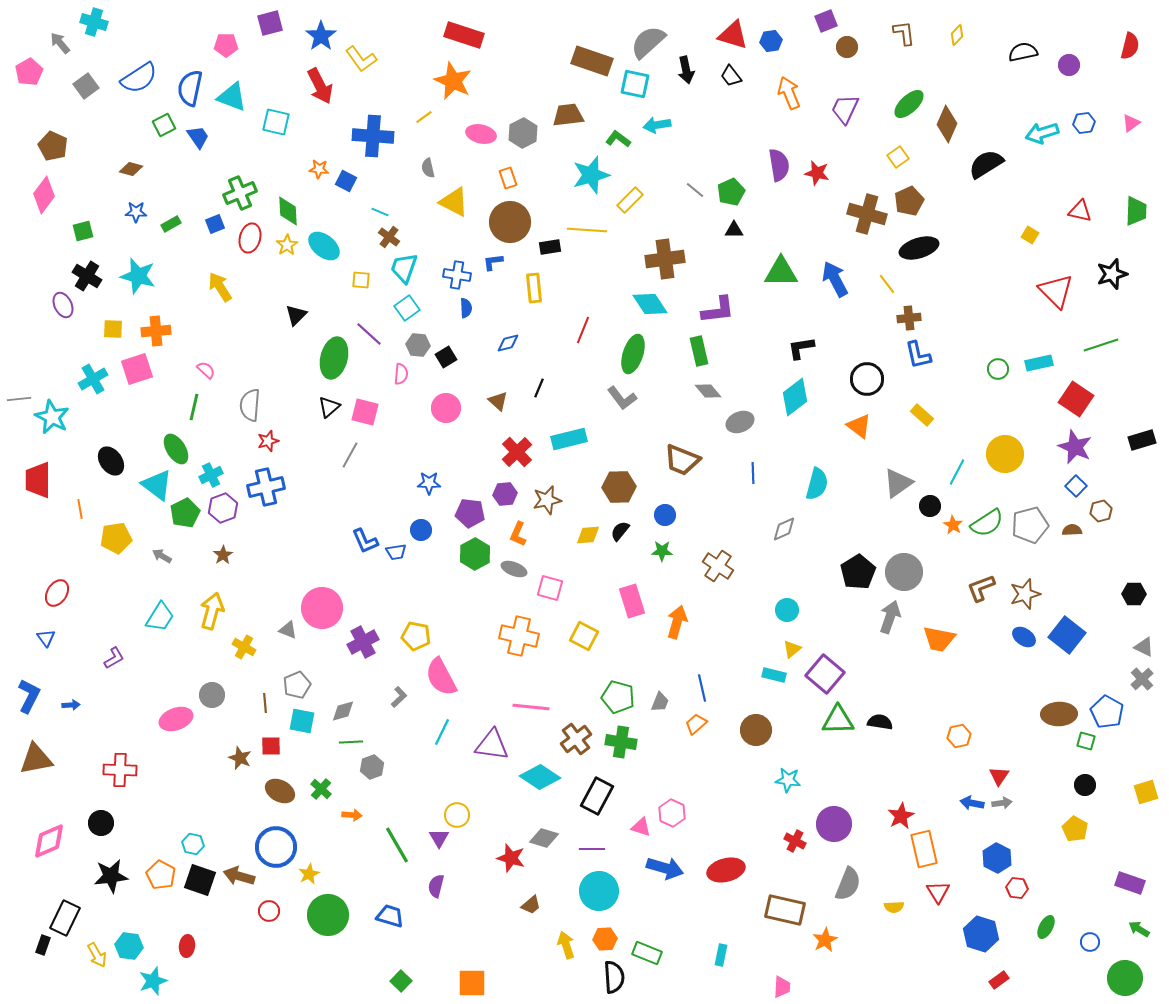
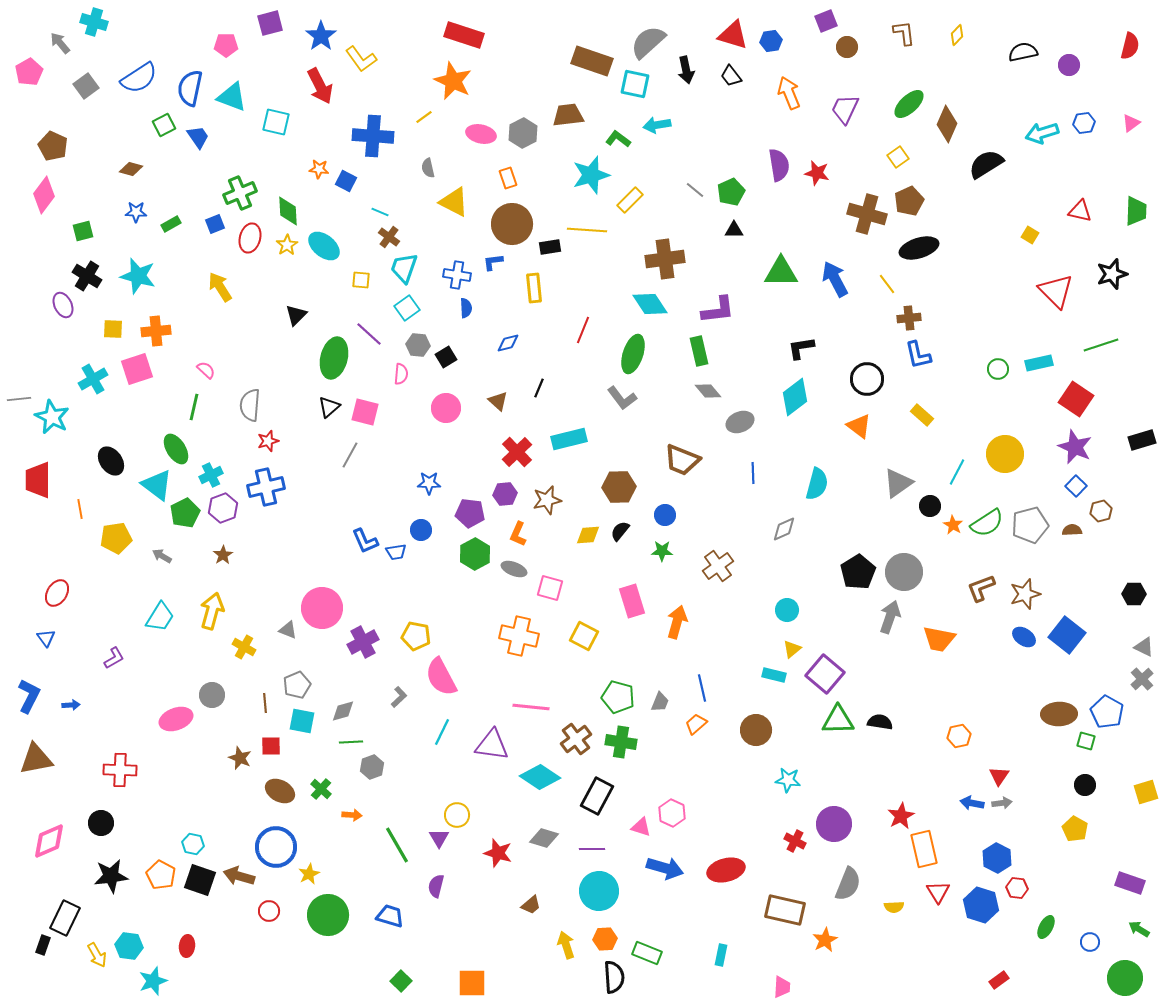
brown circle at (510, 222): moved 2 px right, 2 px down
brown cross at (718, 566): rotated 20 degrees clockwise
red star at (511, 858): moved 13 px left, 5 px up
blue hexagon at (981, 934): moved 29 px up
